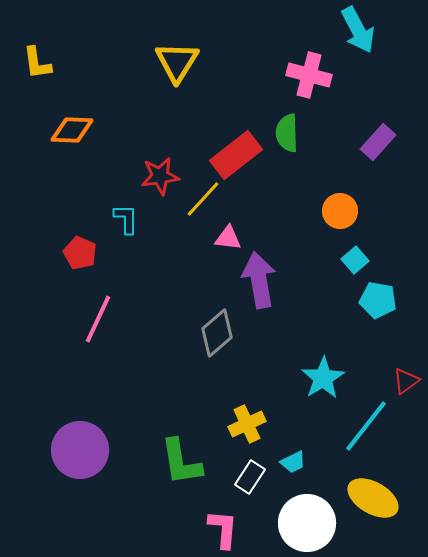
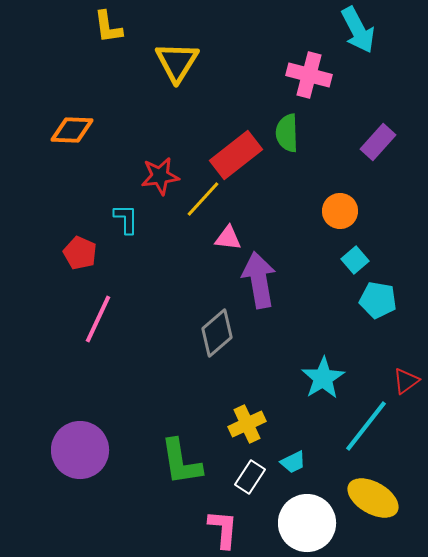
yellow L-shape: moved 71 px right, 36 px up
